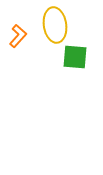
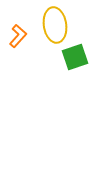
green square: rotated 24 degrees counterclockwise
